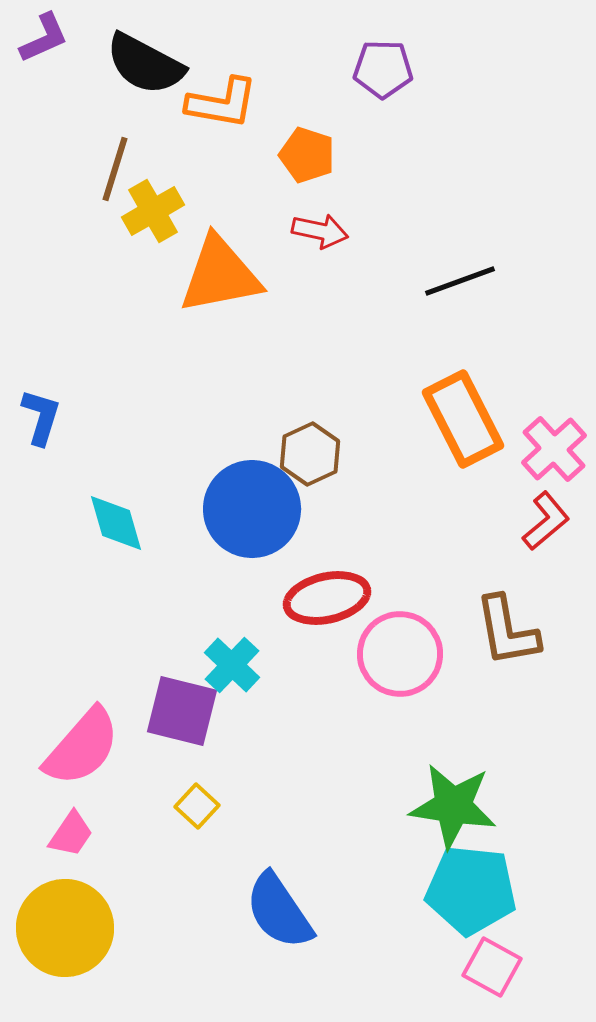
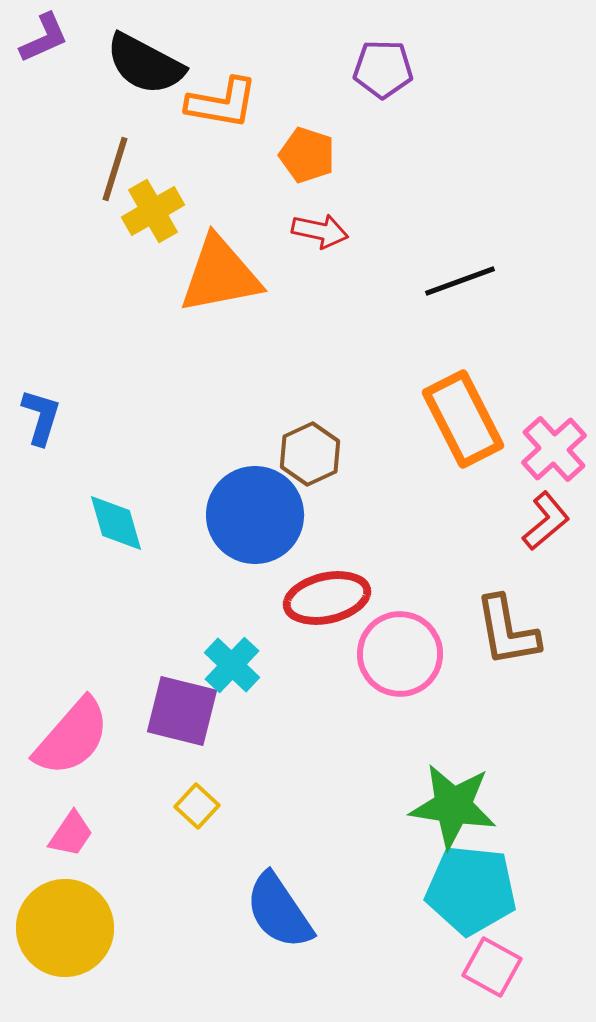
blue circle: moved 3 px right, 6 px down
pink semicircle: moved 10 px left, 10 px up
